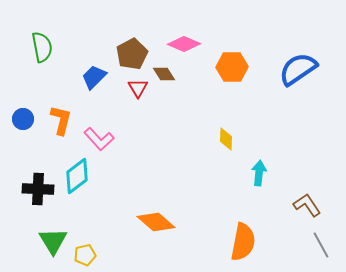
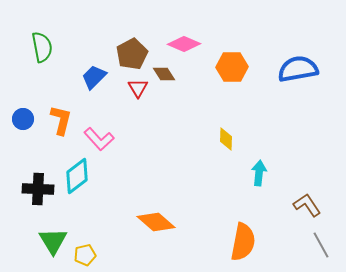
blue semicircle: rotated 24 degrees clockwise
